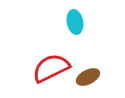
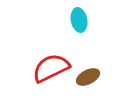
cyan ellipse: moved 4 px right, 2 px up
